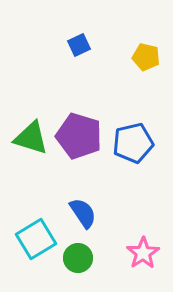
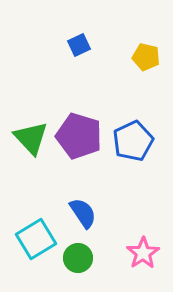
green triangle: rotated 30 degrees clockwise
blue pentagon: moved 2 px up; rotated 12 degrees counterclockwise
